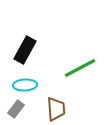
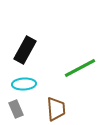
cyan ellipse: moved 1 px left, 1 px up
gray rectangle: rotated 60 degrees counterclockwise
